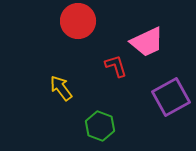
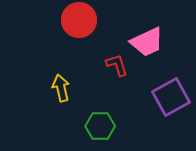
red circle: moved 1 px right, 1 px up
red L-shape: moved 1 px right, 1 px up
yellow arrow: rotated 24 degrees clockwise
green hexagon: rotated 20 degrees counterclockwise
